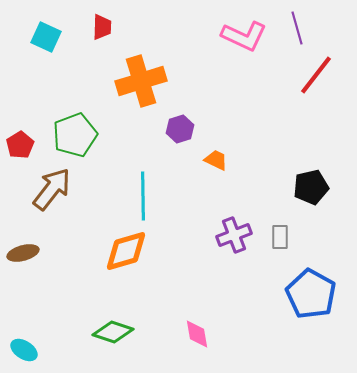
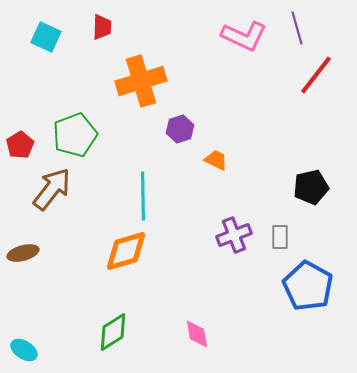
blue pentagon: moved 3 px left, 8 px up
green diamond: rotated 51 degrees counterclockwise
